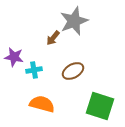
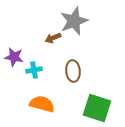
brown arrow: rotated 28 degrees clockwise
brown ellipse: rotated 65 degrees counterclockwise
green square: moved 3 px left, 2 px down
